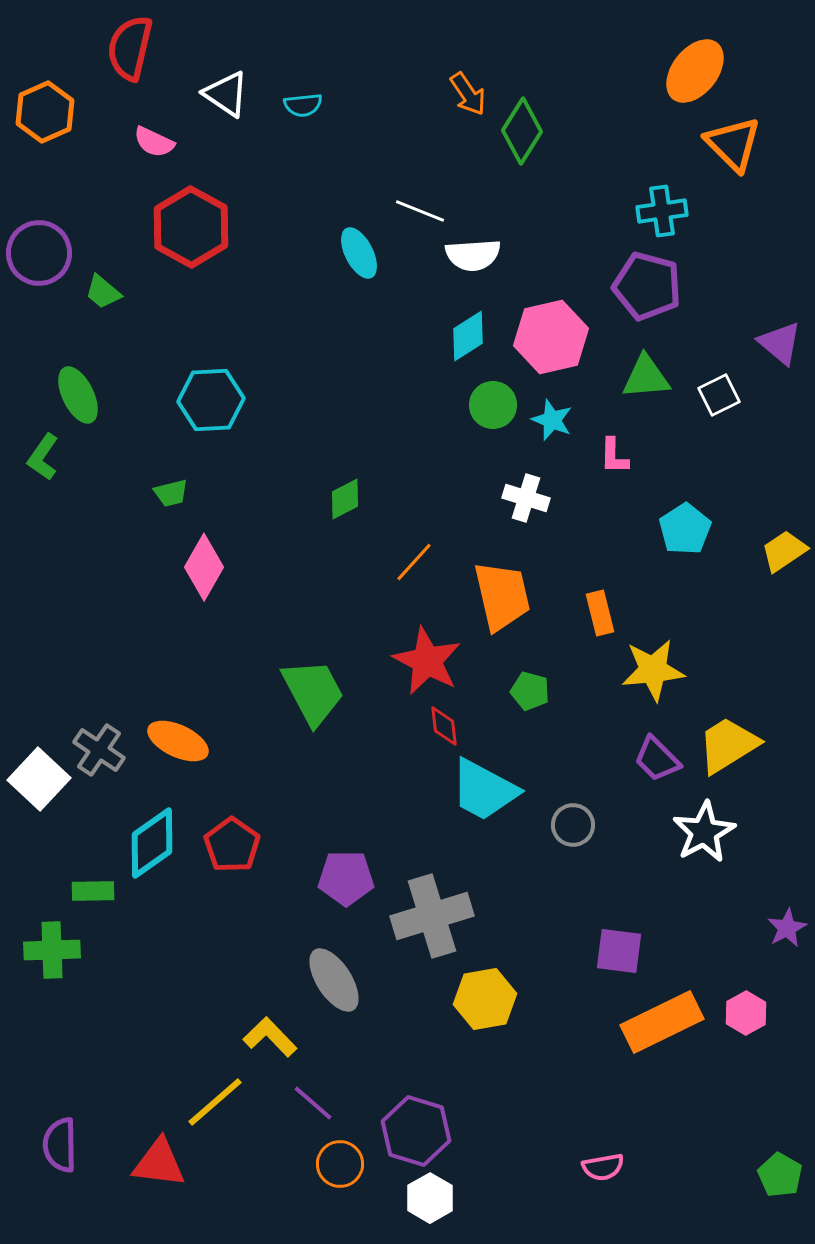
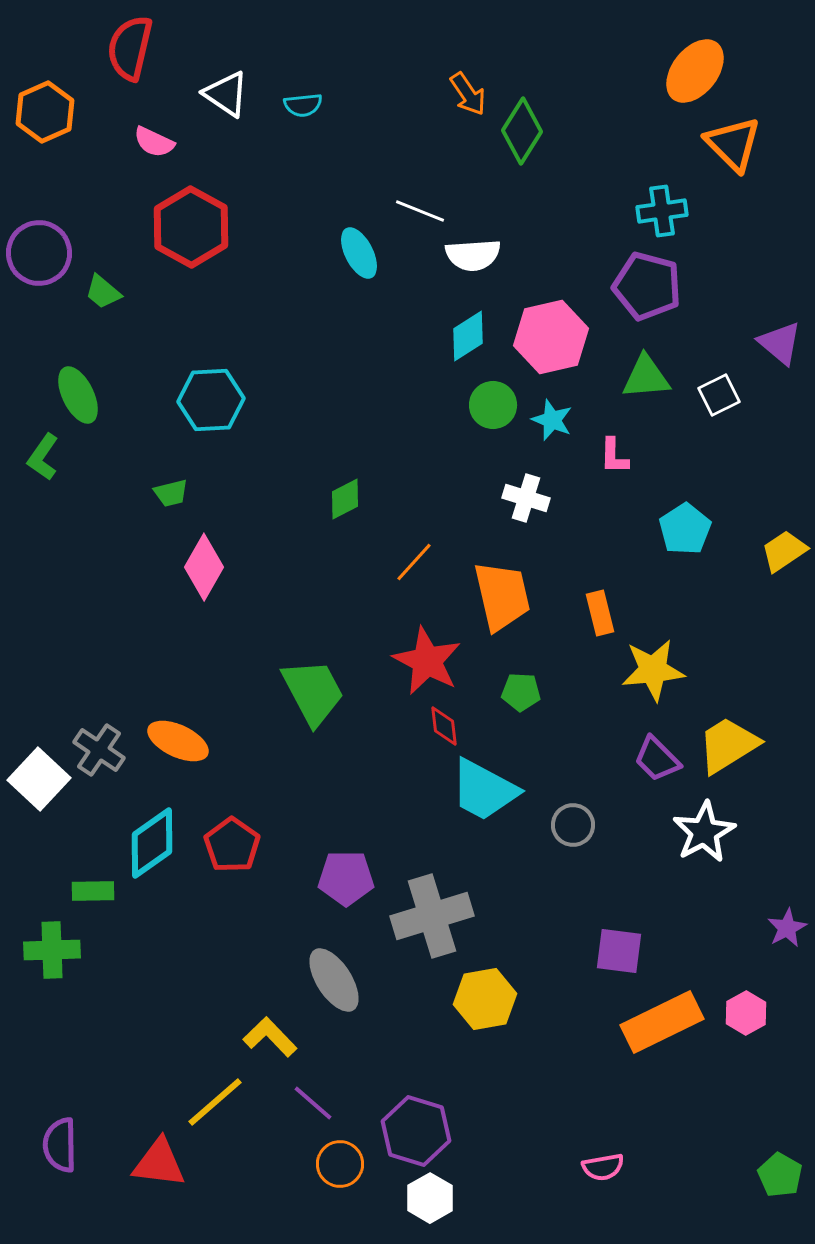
green pentagon at (530, 691): moved 9 px left, 1 px down; rotated 12 degrees counterclockwise
